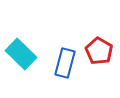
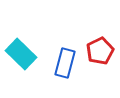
red pentagon: moved 1 px right; rotated 16 degrees clockwise
